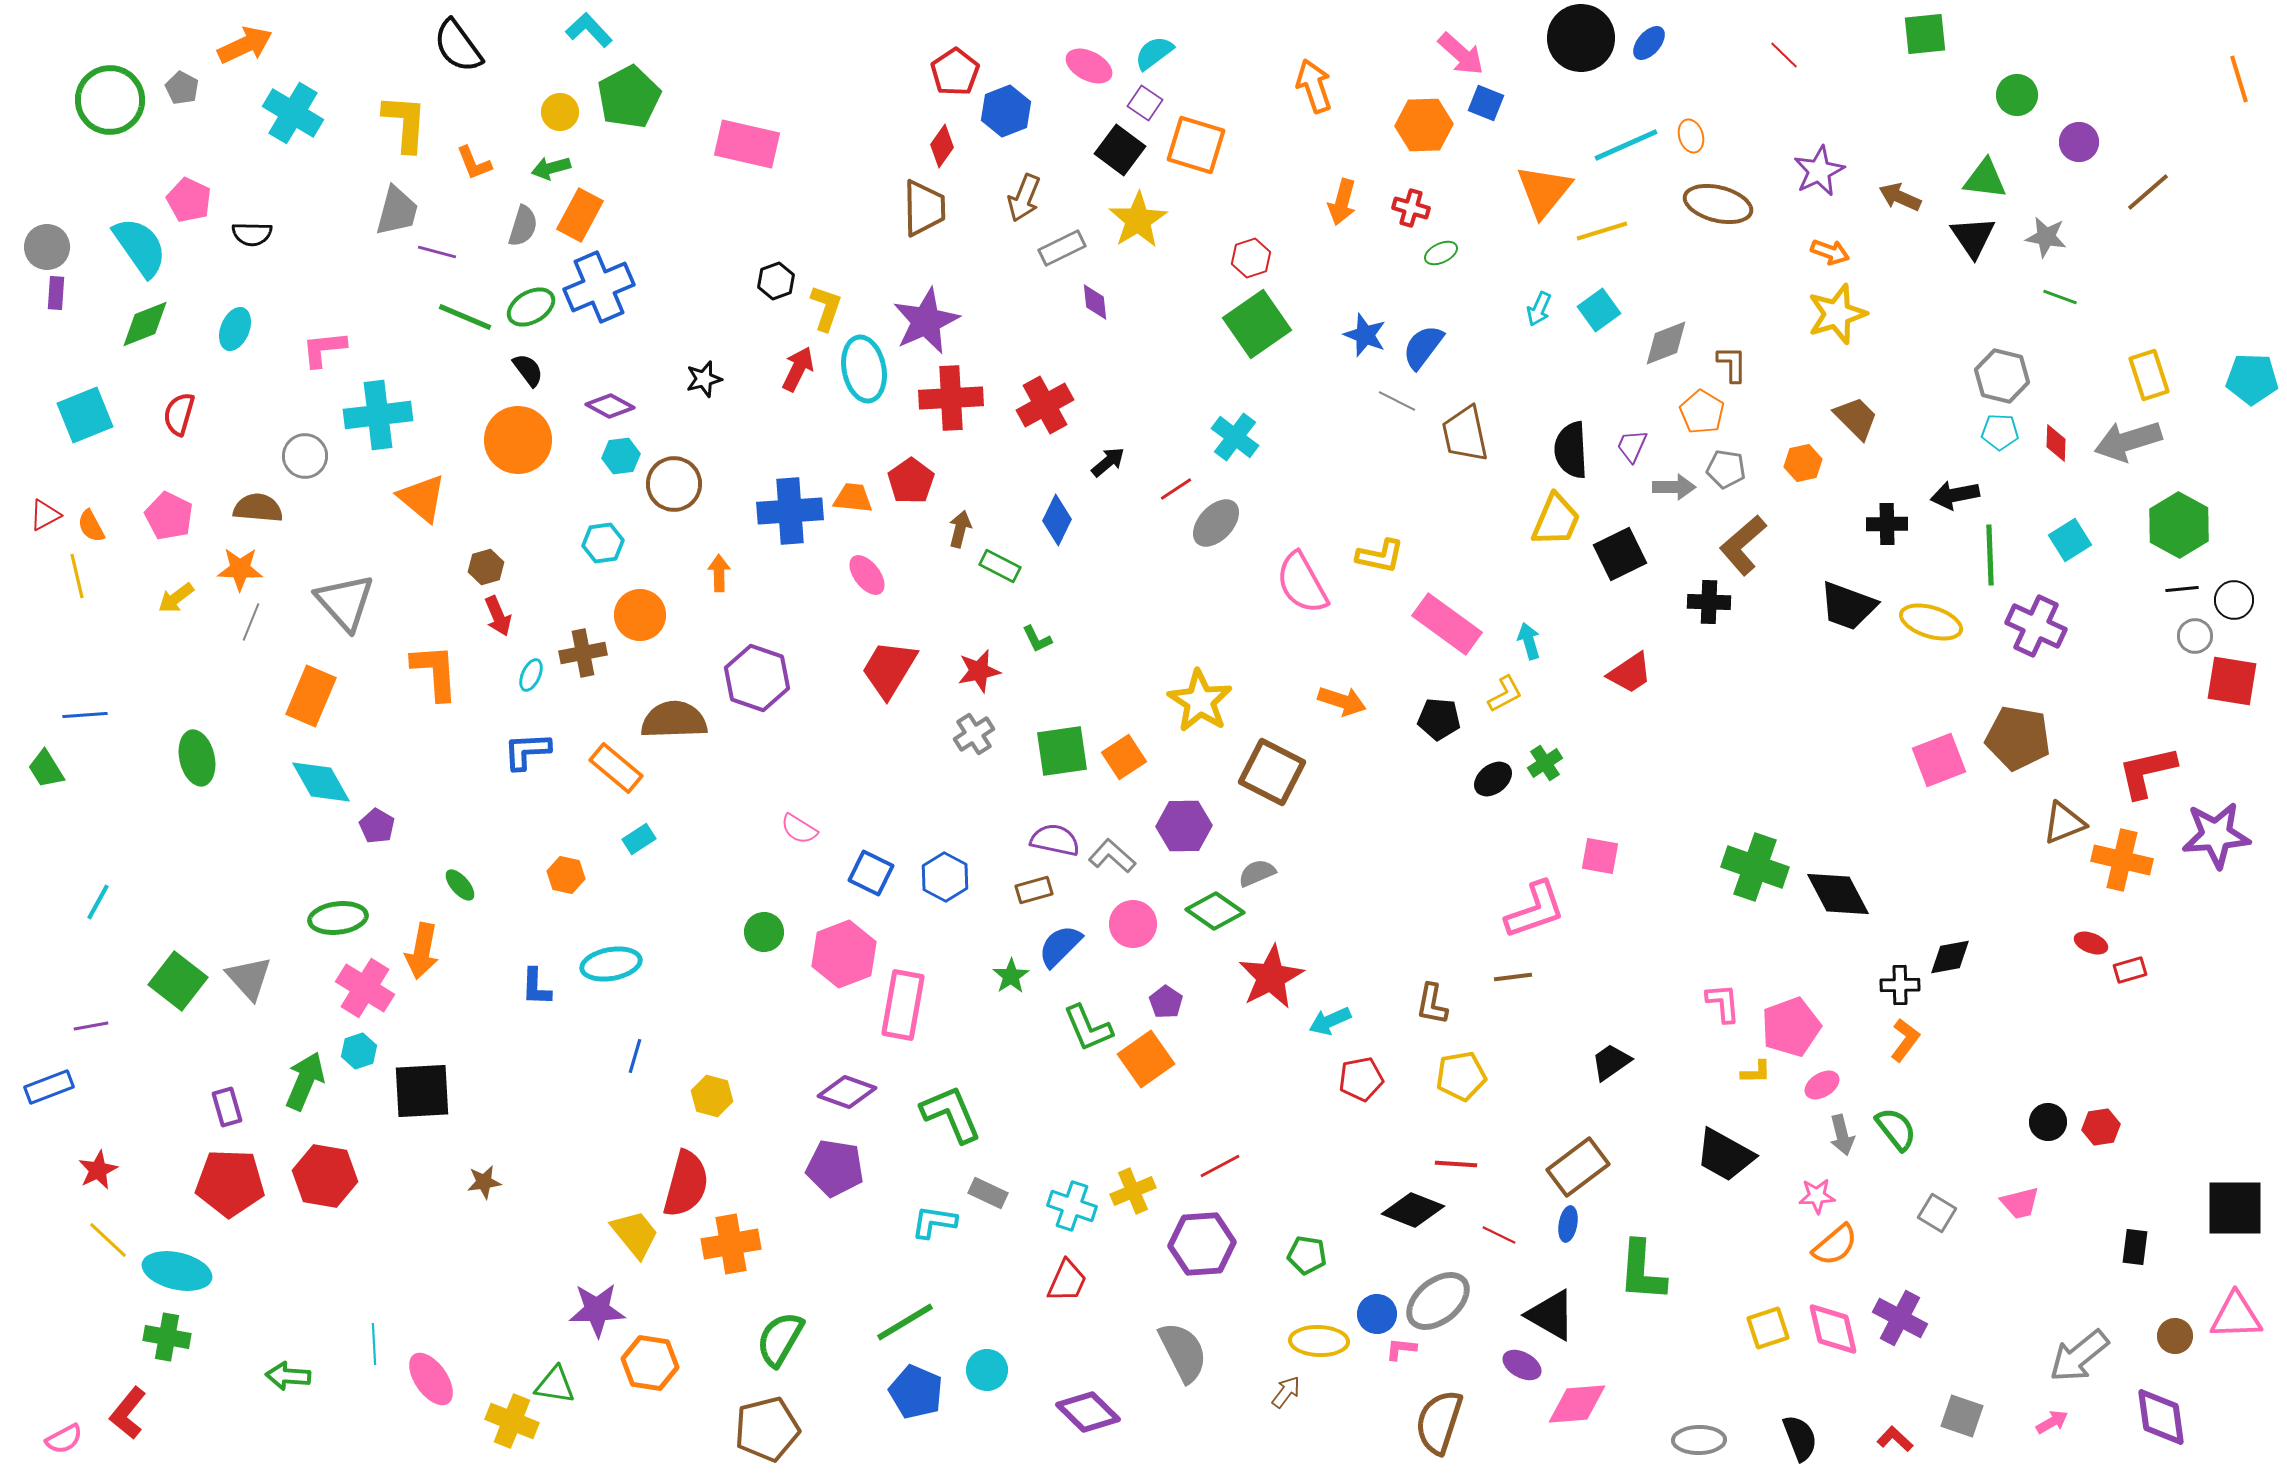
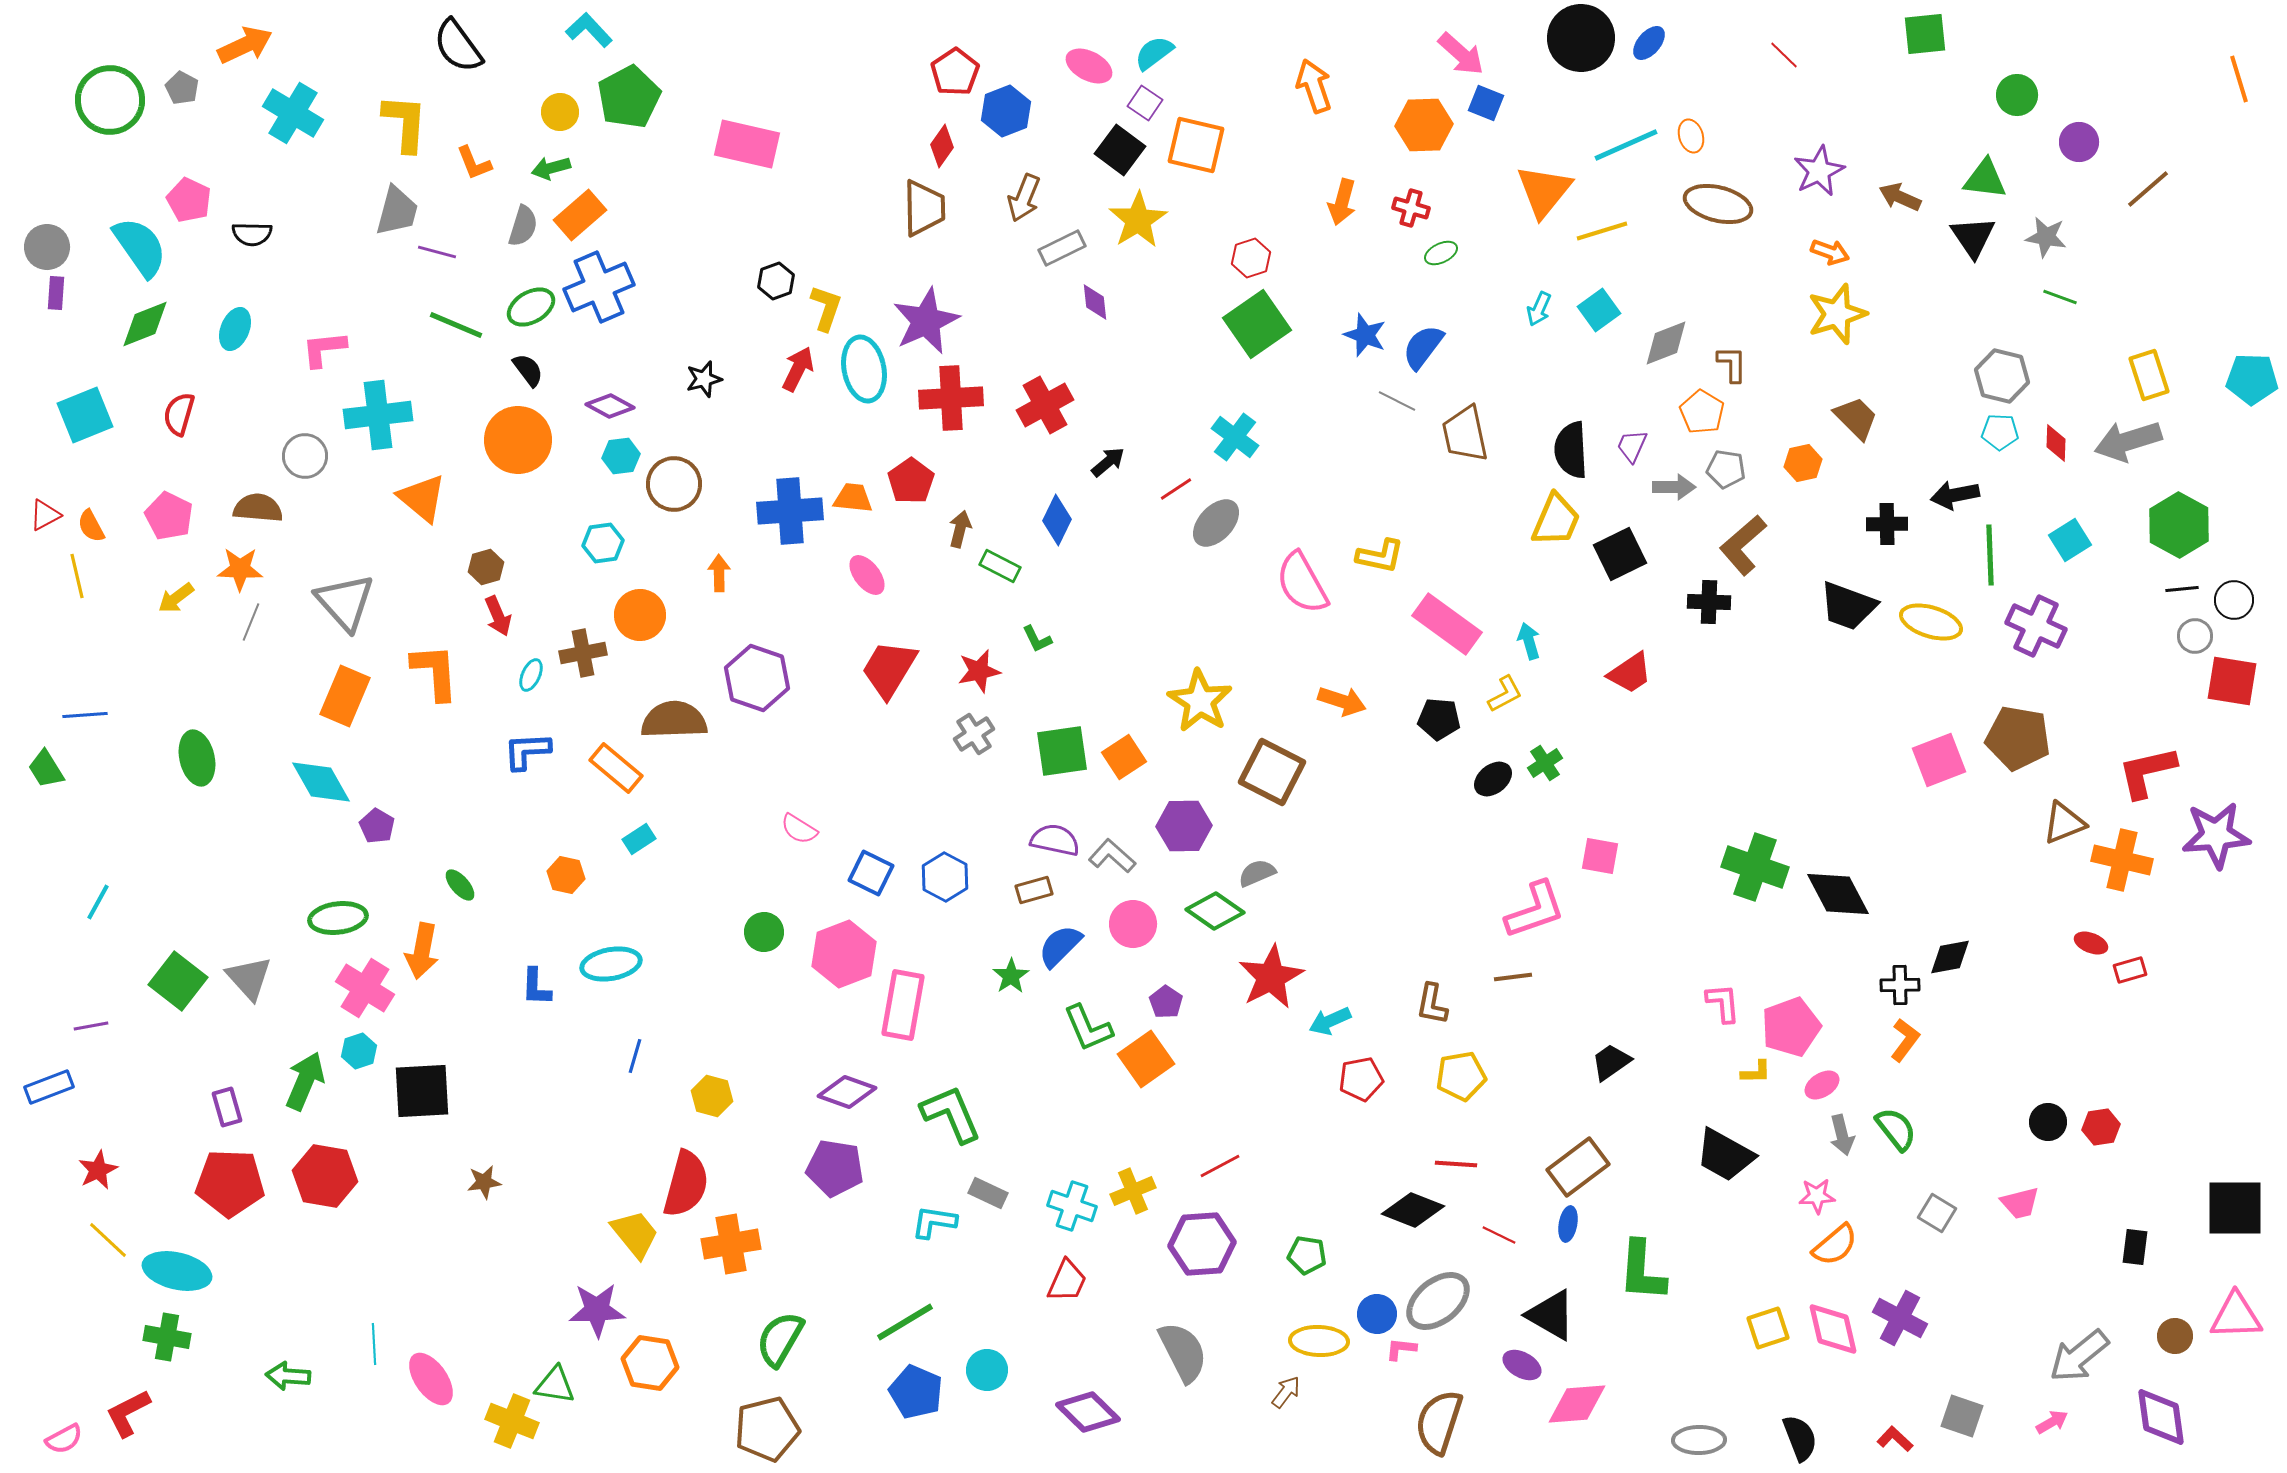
orange square at (1196, 145): rotated 4 degrees counterclockwise
brown line at (2148, 192): moved 3 px up
orange rectangle at (580, 215): rotated 21 degrees clockwise
green line at (465, 317): moved 9 px left, 8 px down
orange rectangle at (311, 696): moved 34 px right
red L-shape at (128, 1413): rotated 24 degrees clockwise
